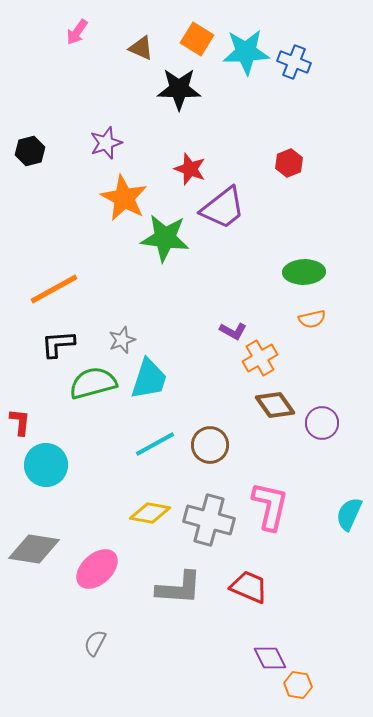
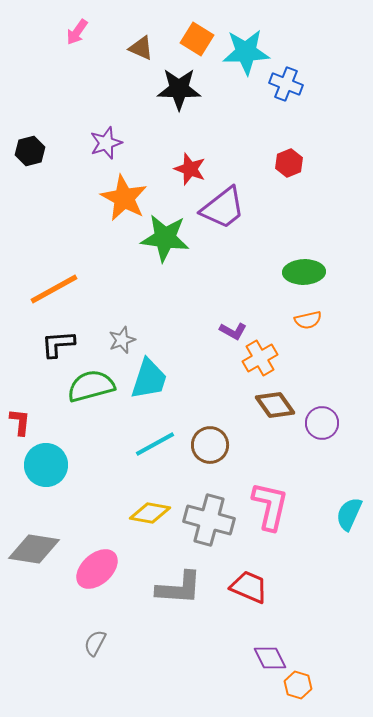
blue cross: moved 8 px left, 22 px down
orange semicircle: moved 4 px left, 1 px down
green semicircle: moved 2 px left, 3 px down
orange hexagon: rotated 8 degrees clockwise
